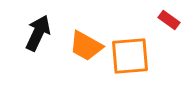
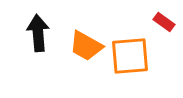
red rectangle: moved 5 px left, 2 px down
black arrow: rotated 30 degrees counterclockwise
